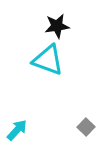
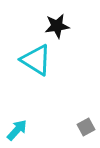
cyan triangle: moved 12 px left; rotated 12 degrees clockwise
gray square: rotated 18 degrees clockwise
